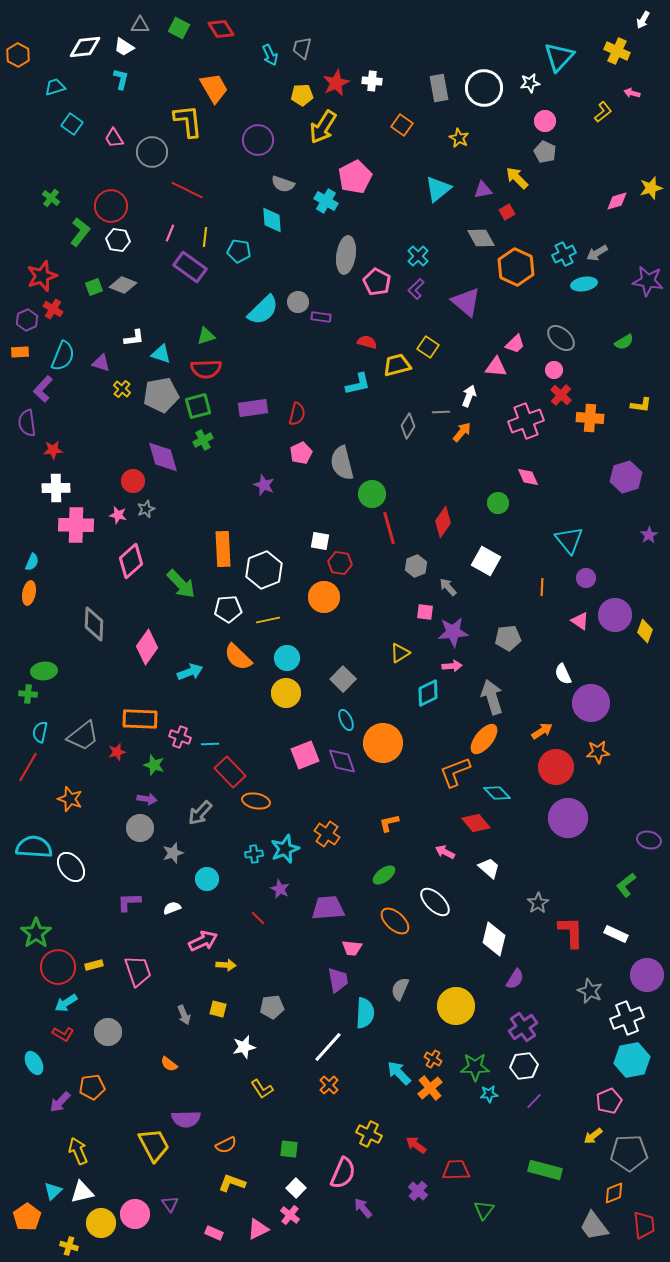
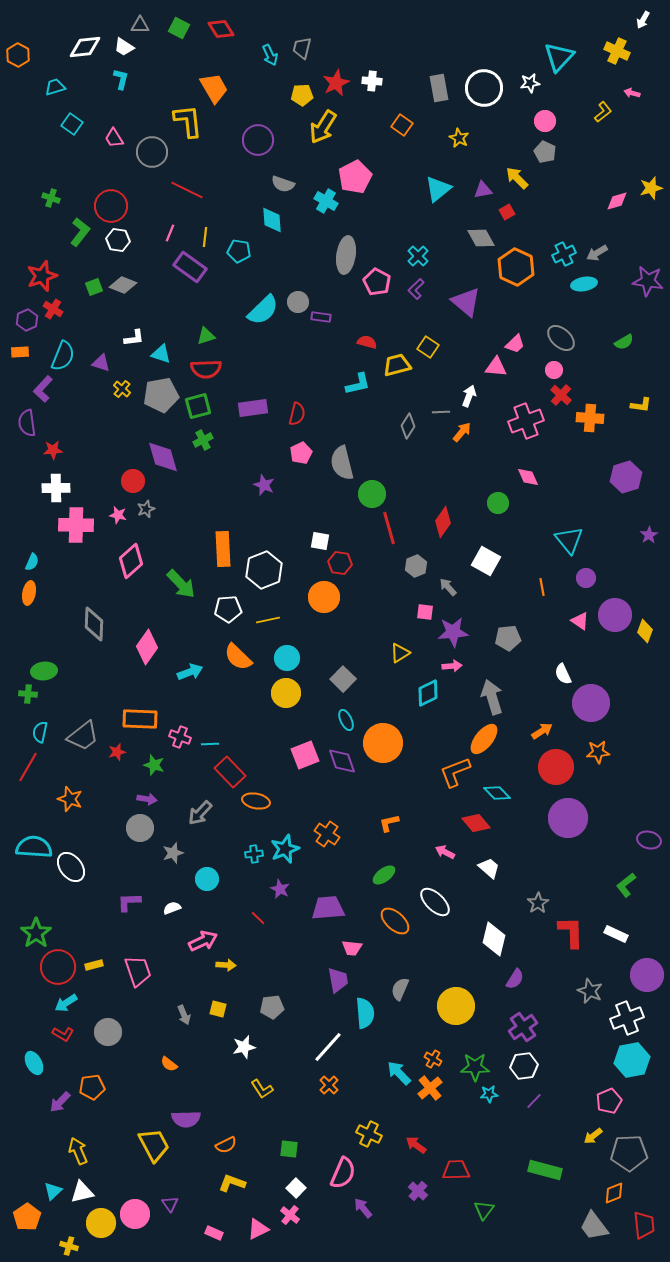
green cross at (51, 198): rotated 18 degrees counterclockwise
orange line at (542, 587): rotated 12 degrees counterclockwise
cyan semicircle at (365, 1013): rotated 8 degrees counterclockwise
